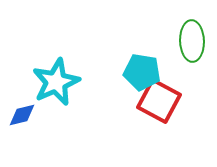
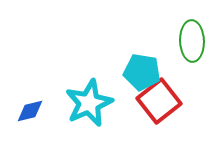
cyan star: moved 33 px right, 21 px down
red square: rotated 24 degrees clockwise
blue diamond: moved 8 px right, 4 px up
